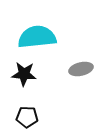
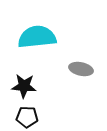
gray ellipse: rotated 25 degrees clockwise
black star: moved 12 px down
